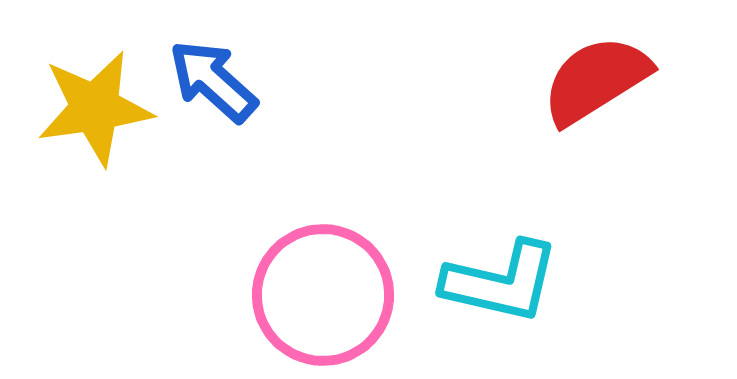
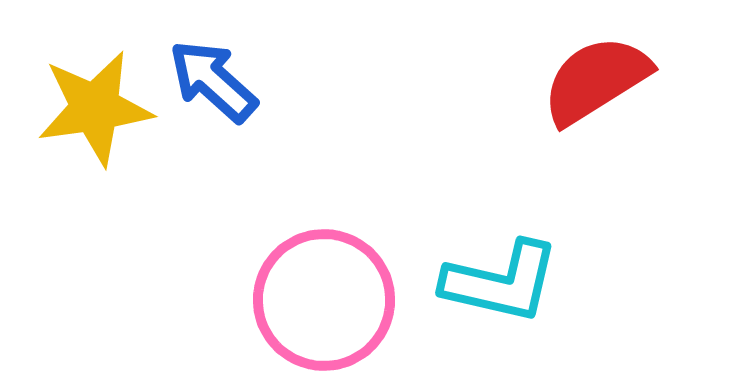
pink circle: moved 1 px right, 5 px down
